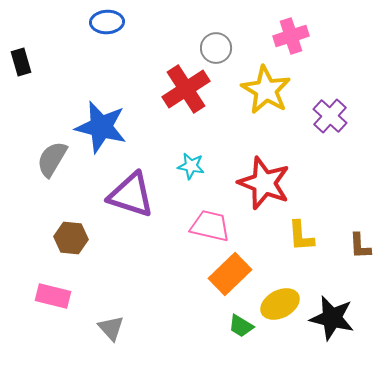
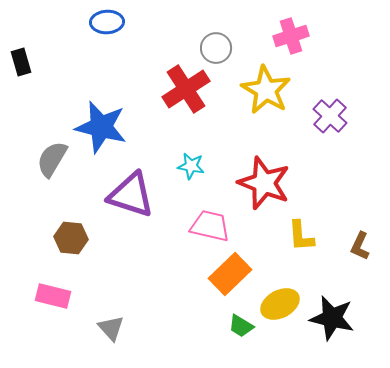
brown L-shape: rotated 28 degrees clockwise
